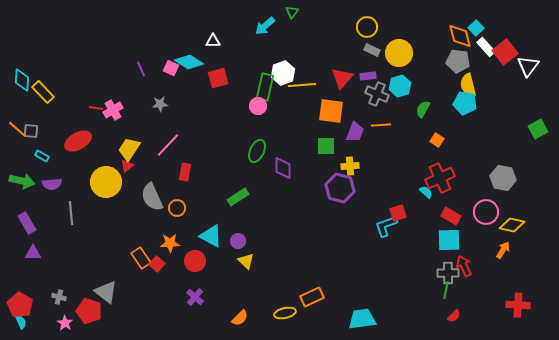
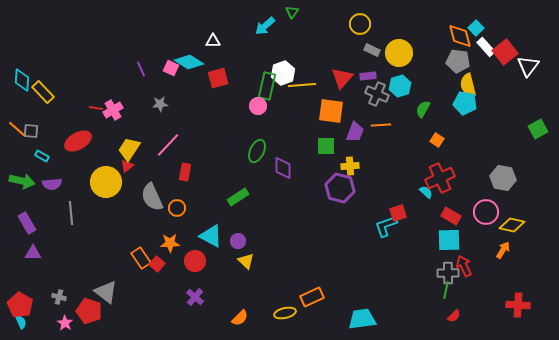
yellow circle at (367, 27): moved 7 px left, 3 px up
green rectangle at (265, 87): moved 2 px right, 1 px up
